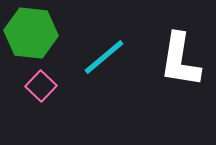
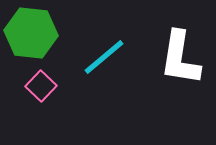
white L-shape: moved 2 px up
